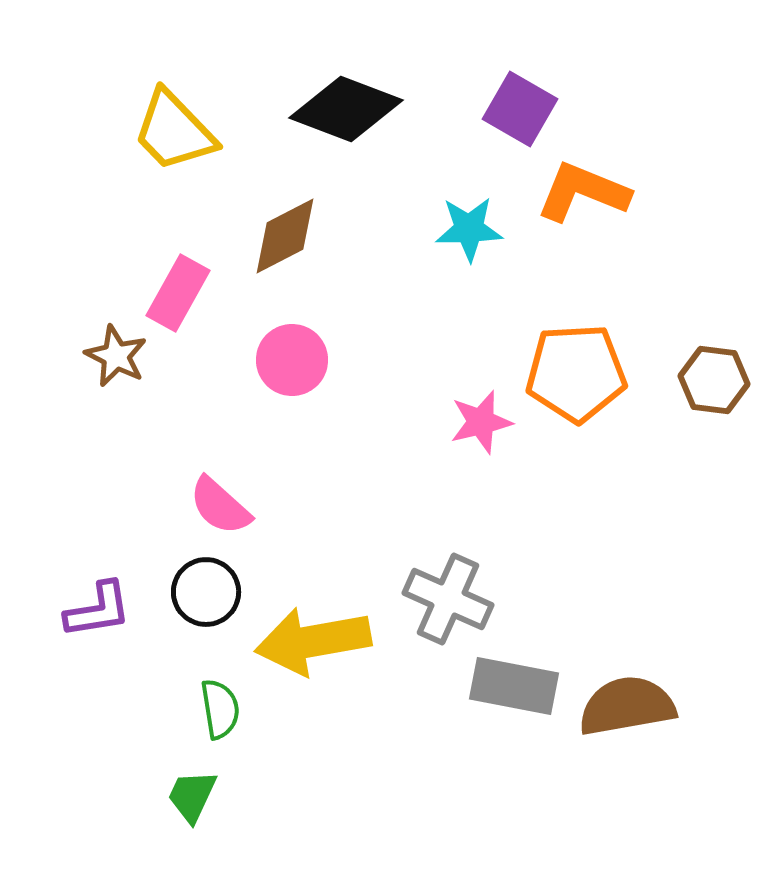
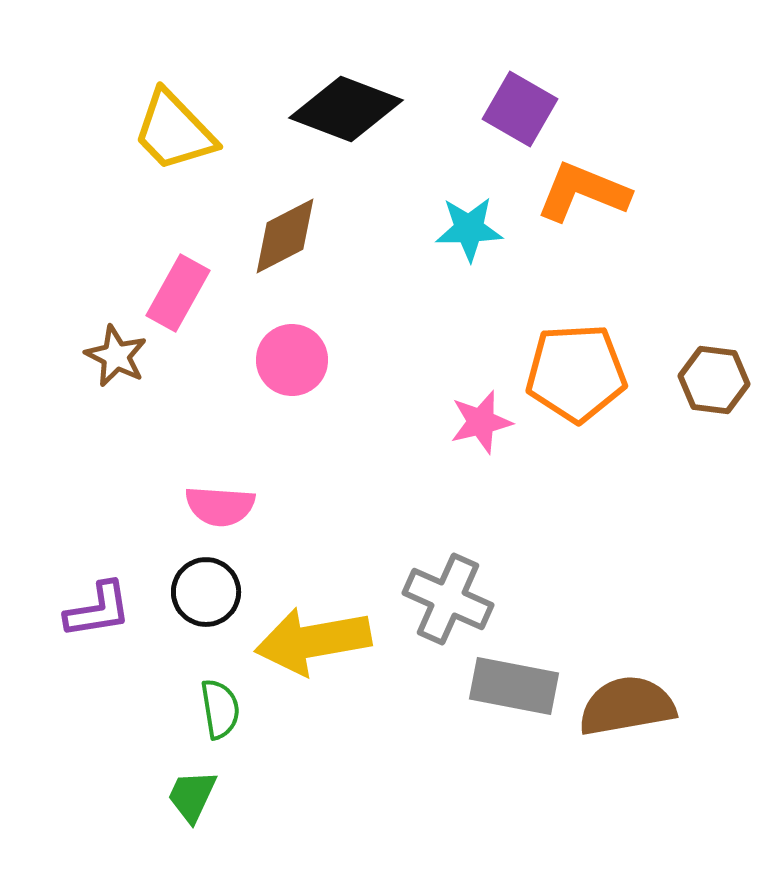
pink semicircle: rotated 38 degrees counterclockwise
